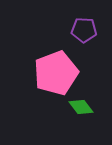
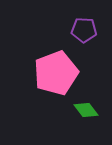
green diamond: moved 5 px right, 3 px down
